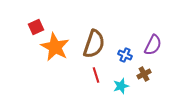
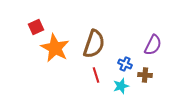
orange star: moved 1 px down
blue cross: moved 9 px down
brown cross: moved 1 px right, 1 px down; rotated 32 degrees clockwise
